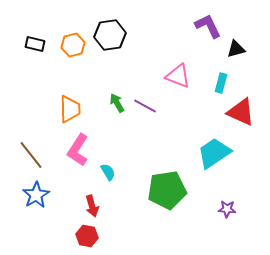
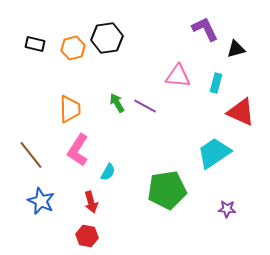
purple L-shape: moved 3 px left, 3 px down
black hexagon: moved 3 px left, 3 px down
orange hexagon: moved 3 px down
pink triangle: rotated 16 degrees counterclockwise
cyan rectangle: moved 5 px left
cyan semicircle: rotated 60 degrees clockwise
blue star: moved 5 px right, 6 px down; rotated 16 degrees counterclockwise
red arrow: moved 1 px left, 4 px up
